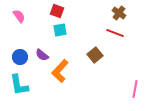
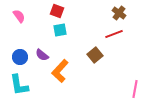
red line: moved 1 px left, 1 px down; rotated 42 degrees counterclockwise
